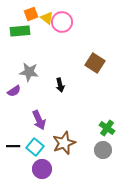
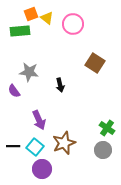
pink circle: moved 11 px right, 2 px down
purple semicircle: rotated 88 degrees clockwise
